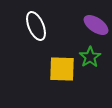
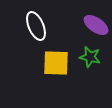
green star: rotated 25 degrees counterclockwise
yellow square: moved 6 px left, 6 px up
